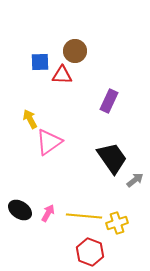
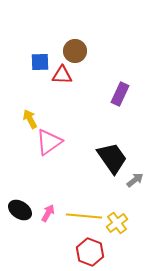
purple rectangle: moved 11 px right, 7 px up
yellow cross: rotated 20 degrees counterclockwise
